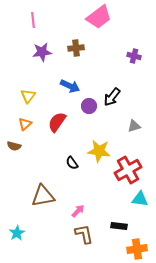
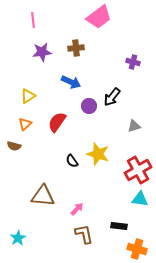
purple cross: moved 1 px left, 6 px down
blue arrow: moved 1 px right, 4 px up
yellow triangle: rotated 21 degrees clockwise
yellow star: moved 1 px left, 3 px down; rotated 10 degrees clockwise
black semicircle: moved 2 px up
red cross: moved 10 px right
brown triangle: rotated 15 degrees clockwise
pink arrow: moved 1 px left, 2 px up
cyan star: moved 1 px right, 5 px down
orange cross: rotated 24 degrees clockwise
